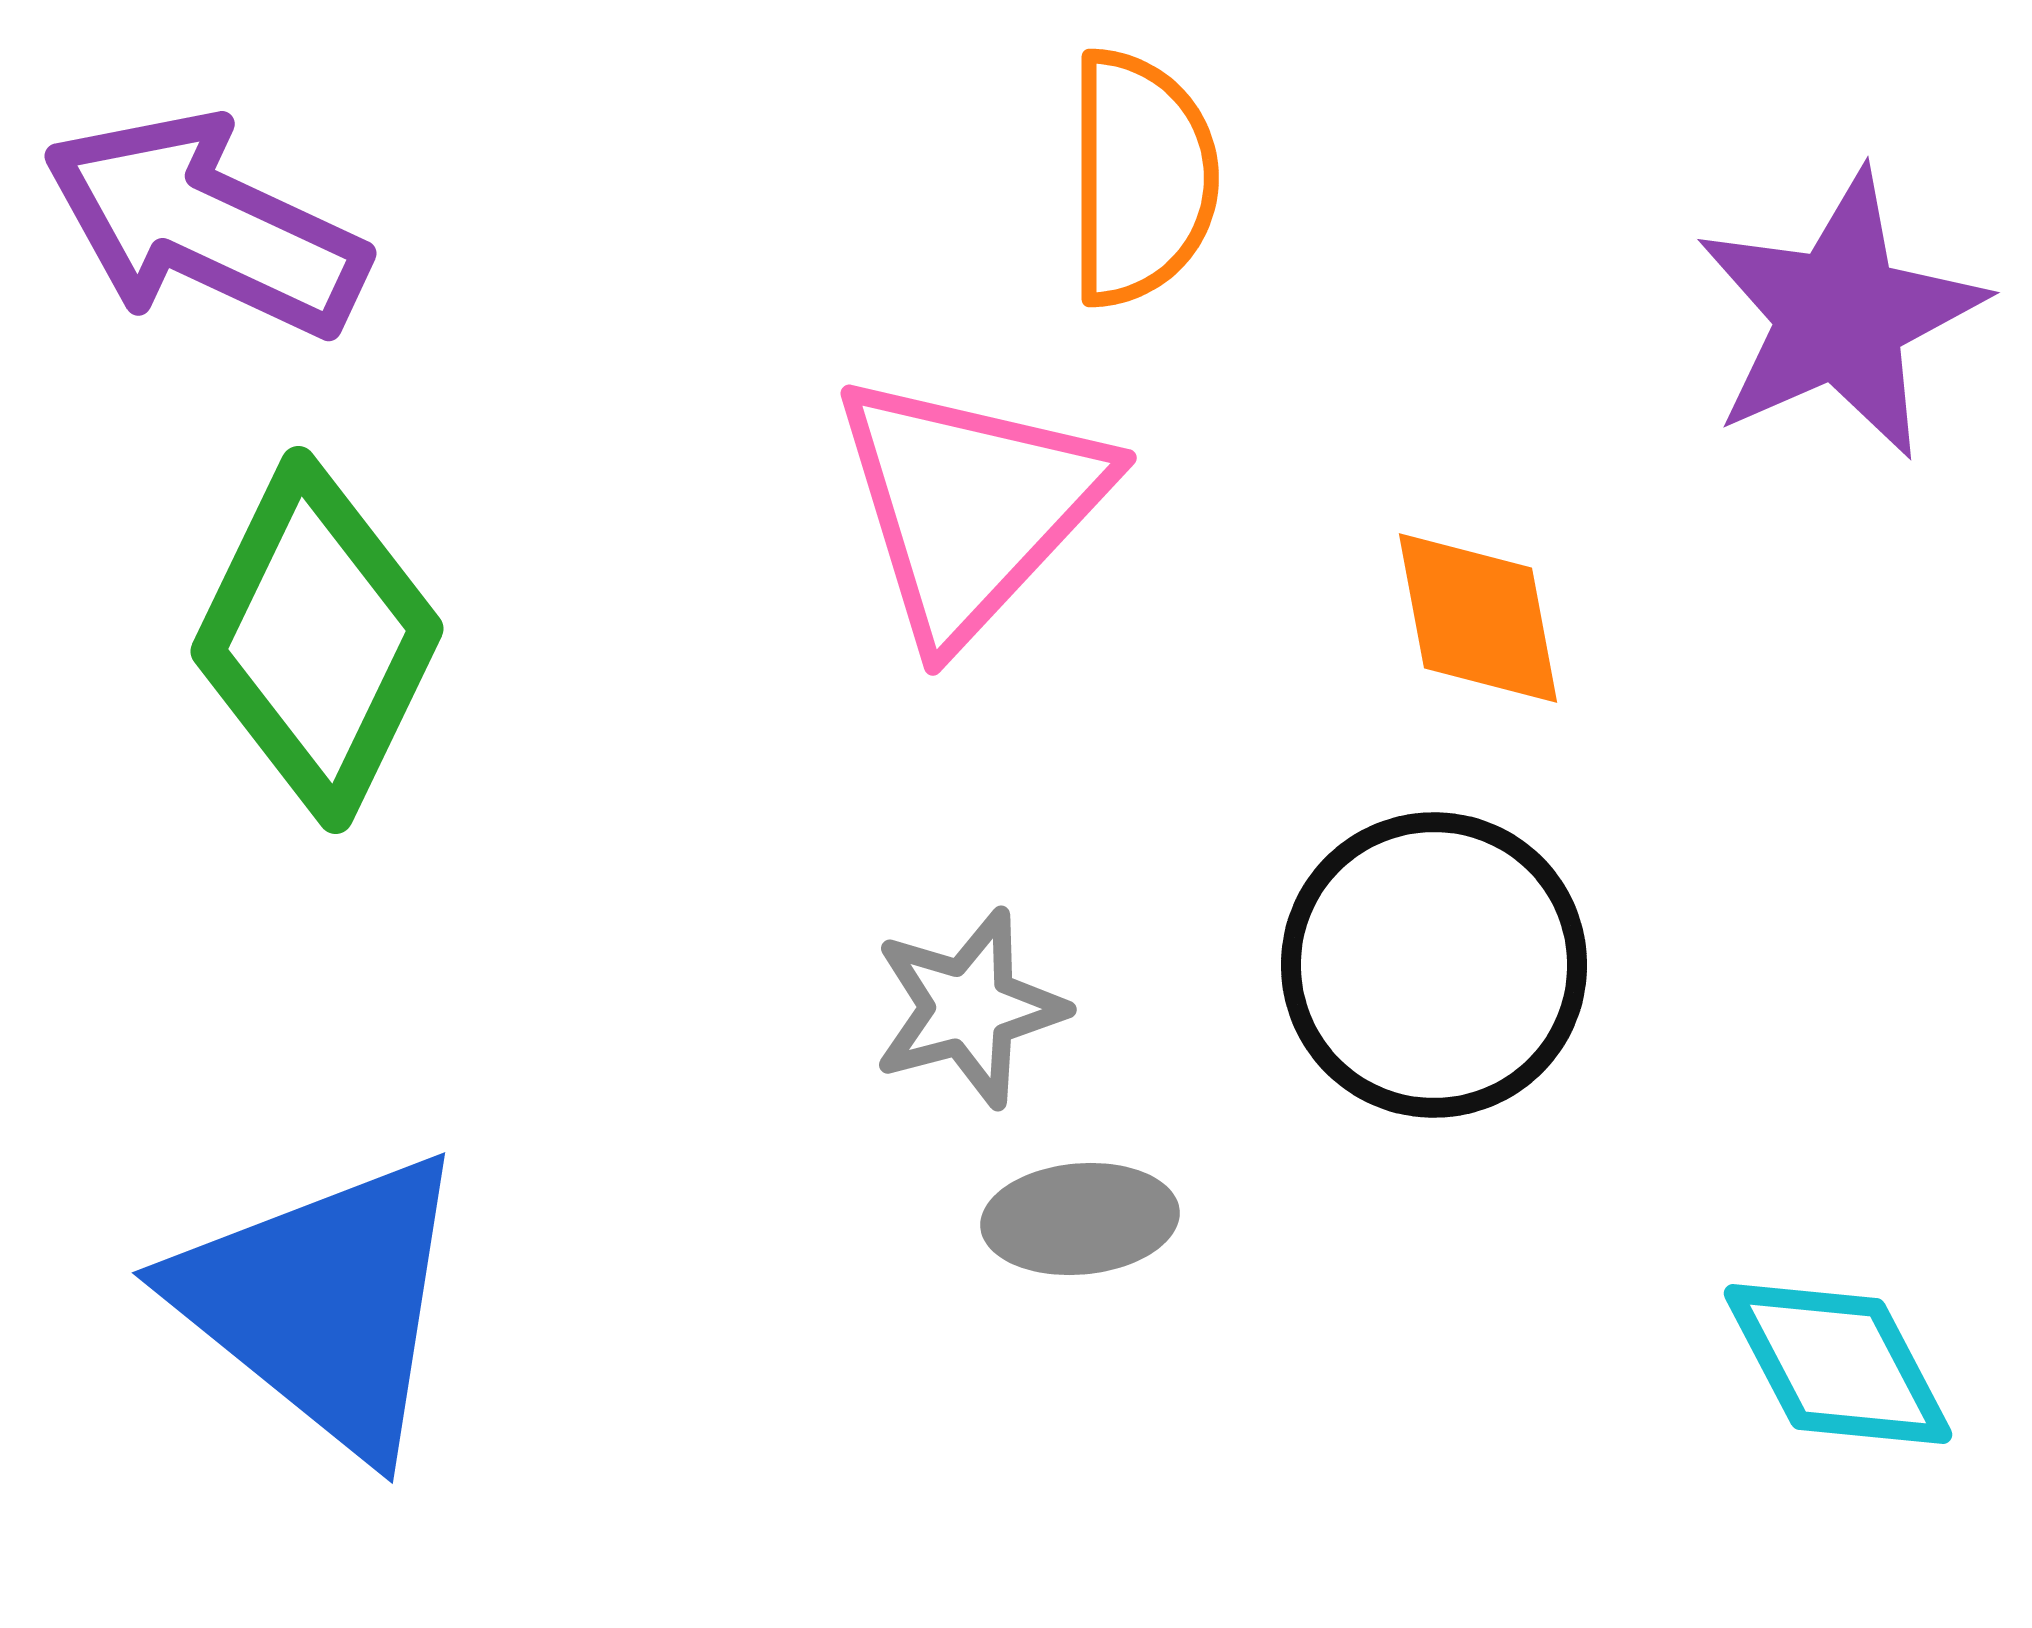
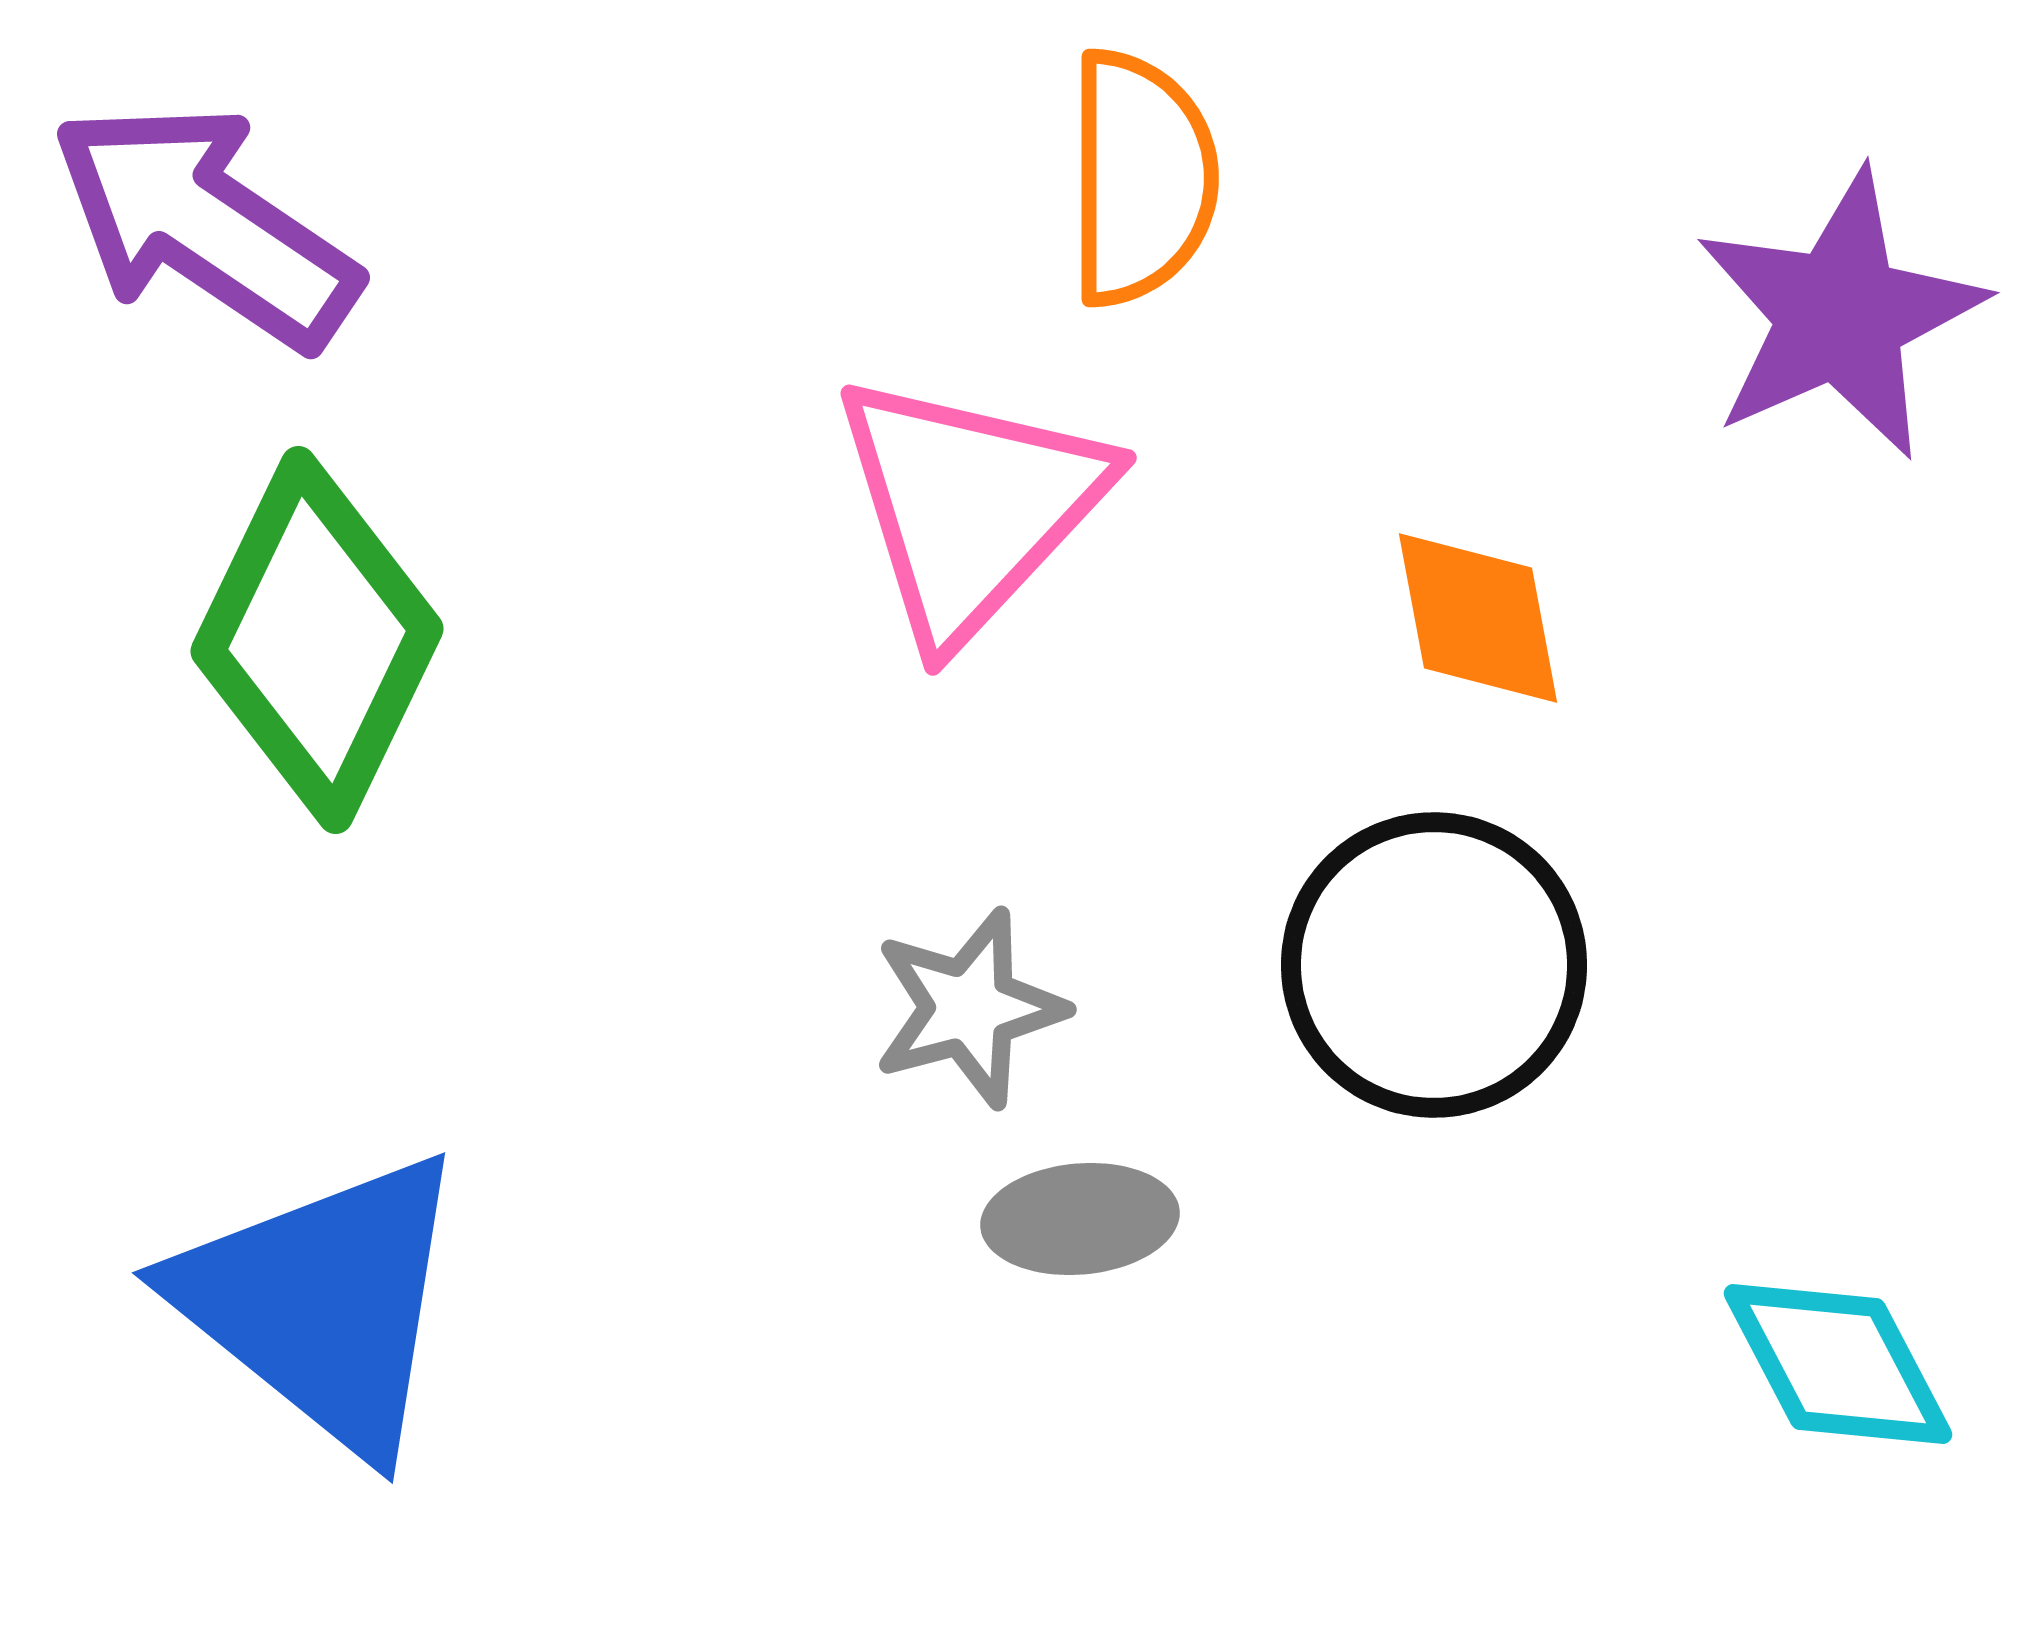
purple arrow: rotated 9 degrees clockwise
